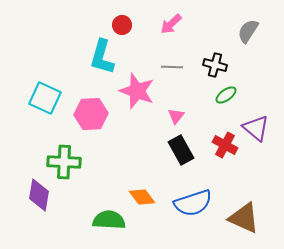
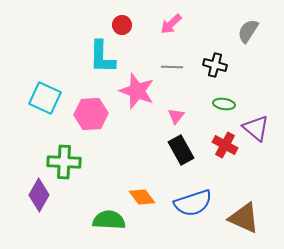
cyan L-shape: rotated 15 degrees counterclockwise
green ellipse: moved 2 px left, 9 px down; rotated 45 degrees clockwise
purple diamond: rotated 20 degrees clockwise
